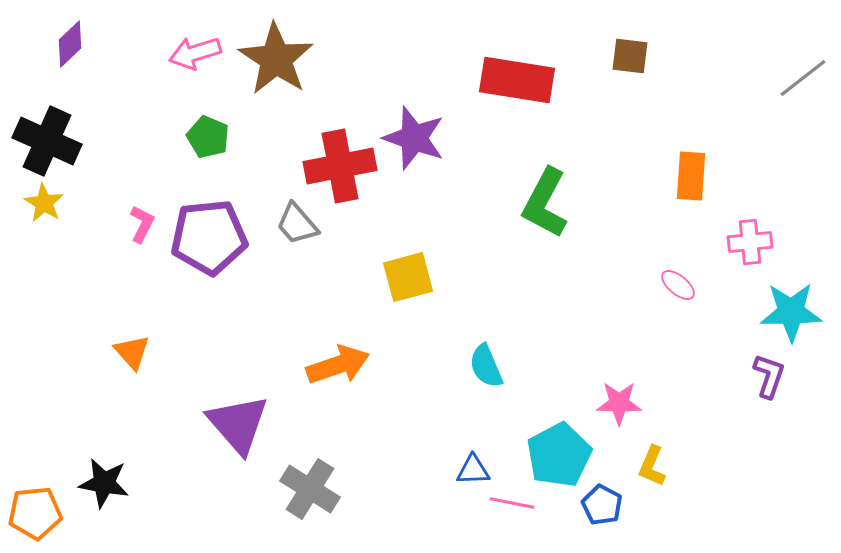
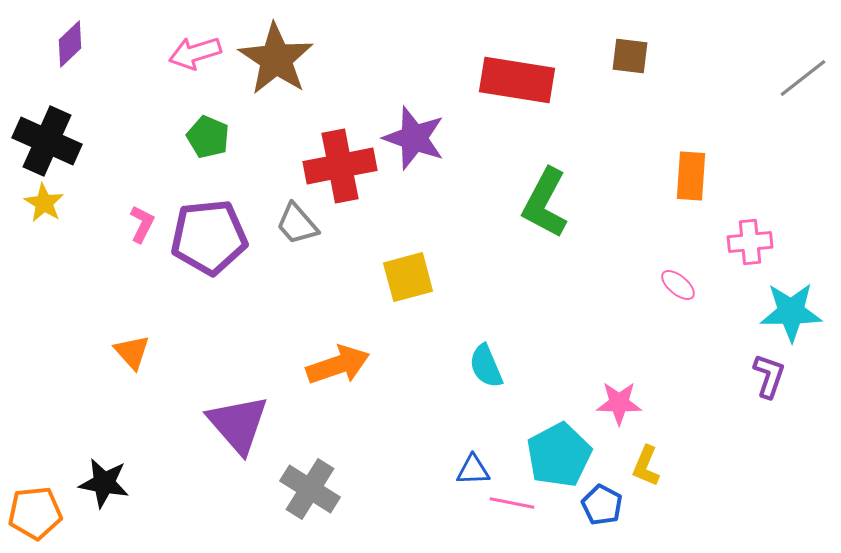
yellow L-shape: moved 6 px left
